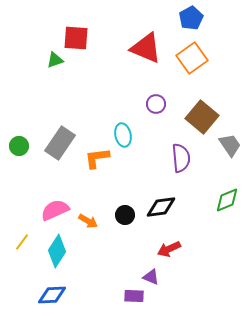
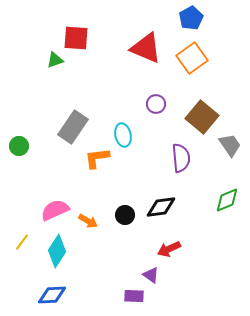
gray rectangle: moved 13 px right, 16 px up
purple triangle: moved 2 px up; rotated 12 degrees clockwise
